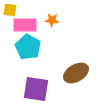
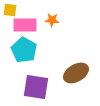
cyan pentagon: moved 4 px left, 3 px down
purple square: moved 2 px up
